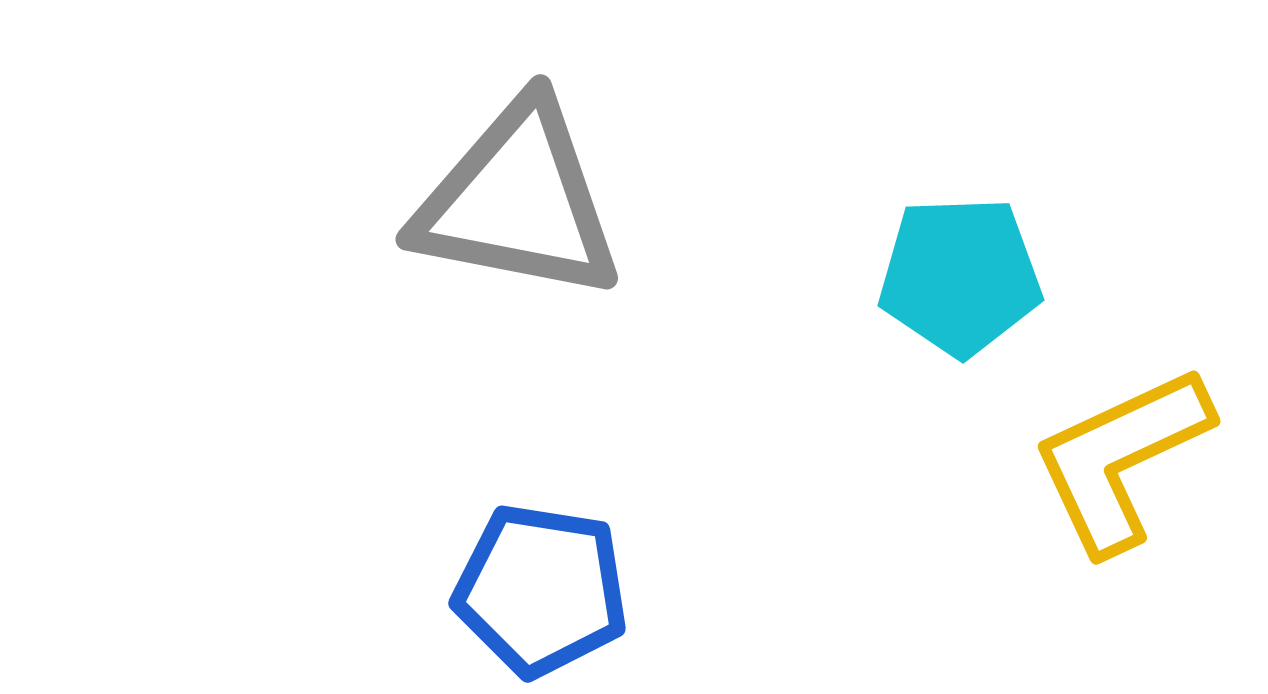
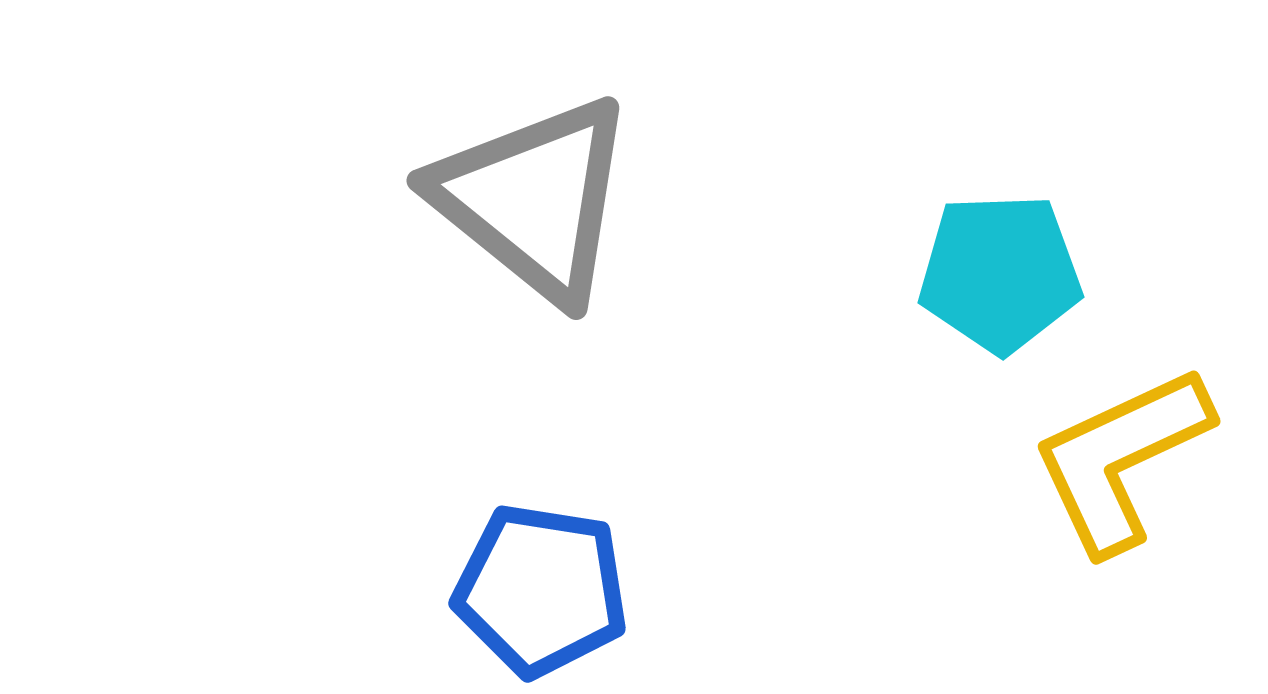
gray triangle: moved 16 px right, 2 px up; rotated 28 degrees clockwise
cyan pentagon: moved 40 px right, 3 px up
